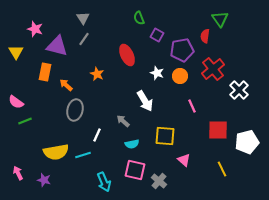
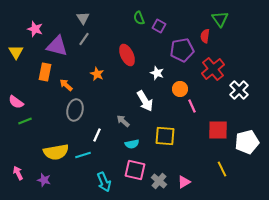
purple square: moved 2 px right, 9 px up
orange circle: moved 13 px down
pink triangle: moved 22 px down; rotated 48 degrees clockwise
